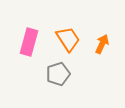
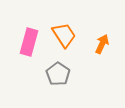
orange trapezoid: moved 4 px left, 4 px up
gray pentagon: rotated 20 degrees counterclockwise
